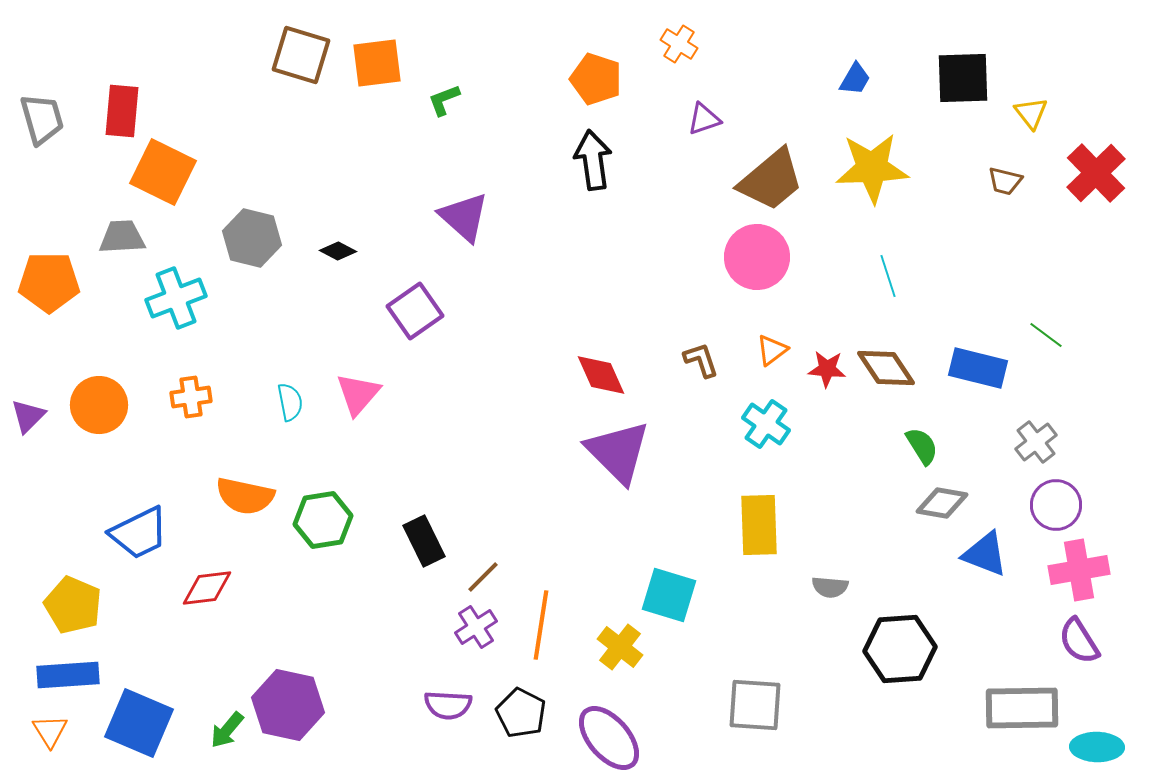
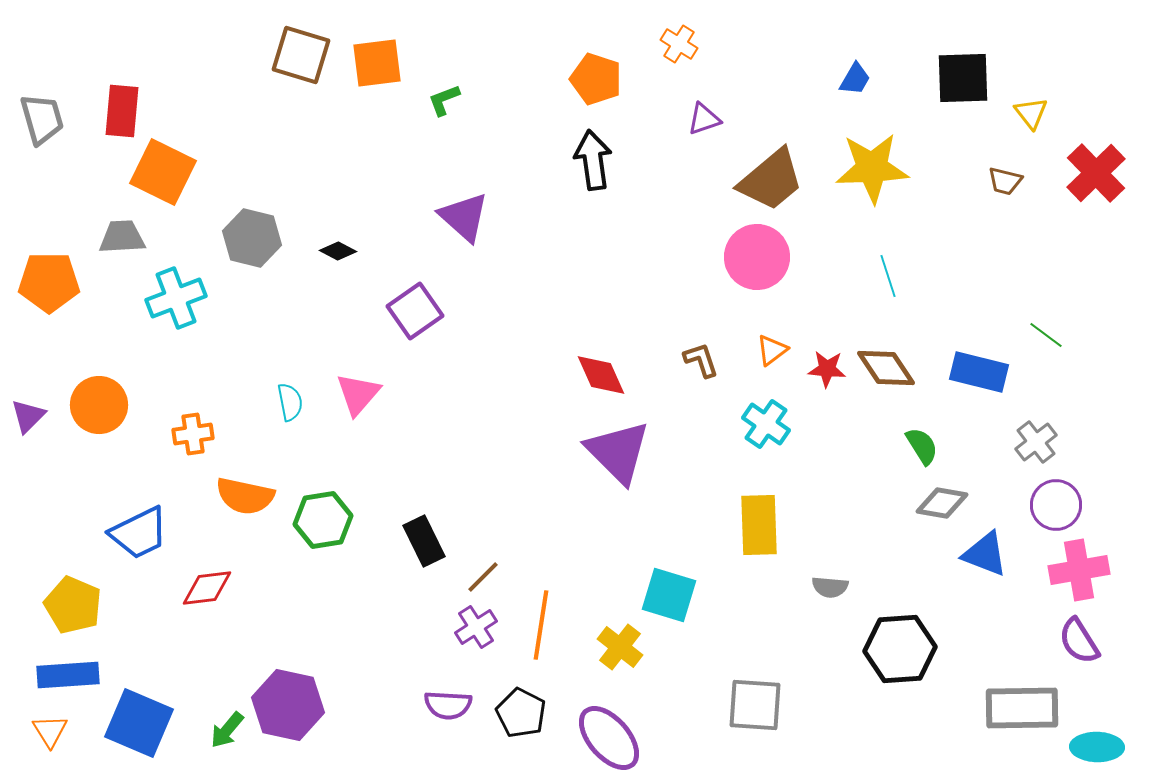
blue rectangle at (978, 368): moved 1 px right, 4 px down
orange cross at (191, 397): moved 2 px right, 37 px down
